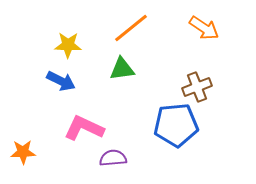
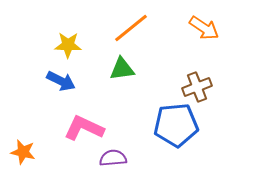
orange star: rotated 15 degrees clockwise
